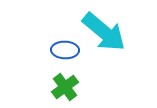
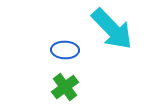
cyan arrow: moved 8 px right, 3 px up; rotated 6 degrees clockwise
